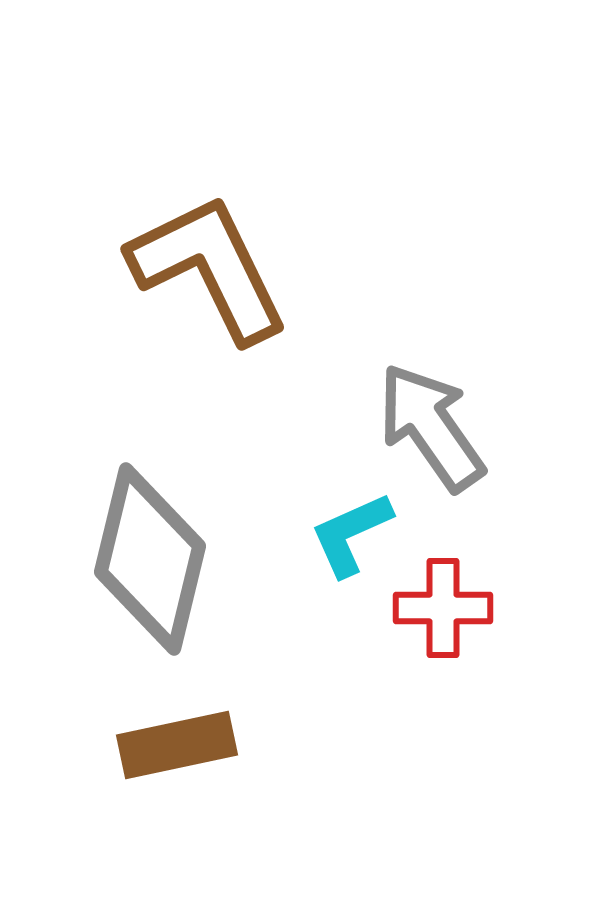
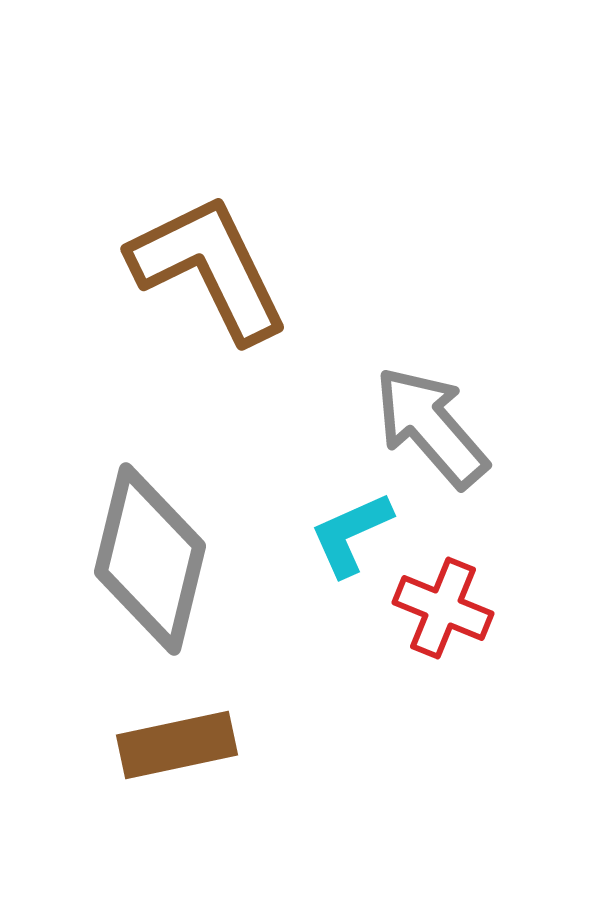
gray arrow: rotated 6 degrees counterclockwise
red cross: rotated 22 degrees clockwise
